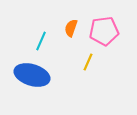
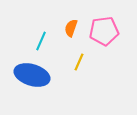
yellow line: moved 9 px left
